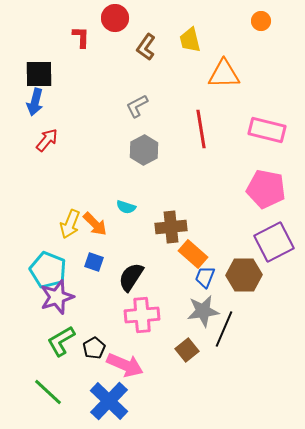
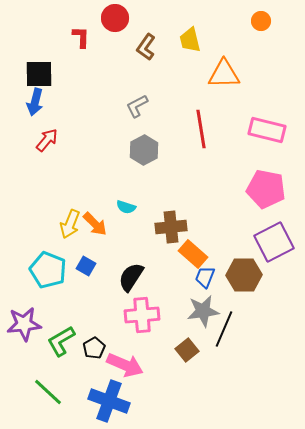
blue square: moved 8 px left, 4 px down; rotated 12 degrees clockwise
purple star: moved 33 px left, 27 px down; rotated 12 degrees clockwise
blue cross: rotated 24 degrees counterclockwise
